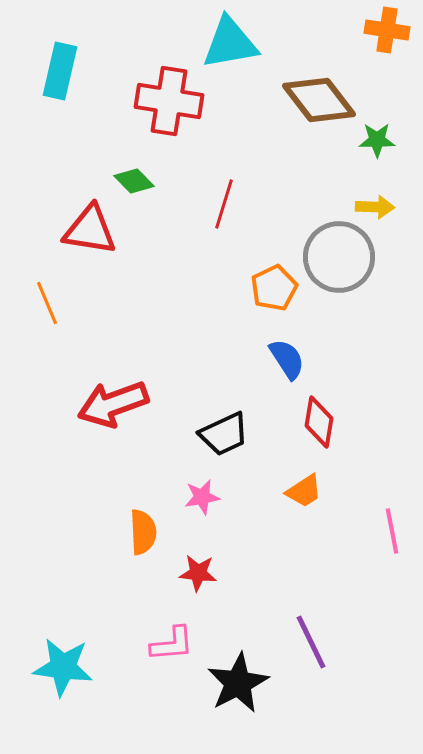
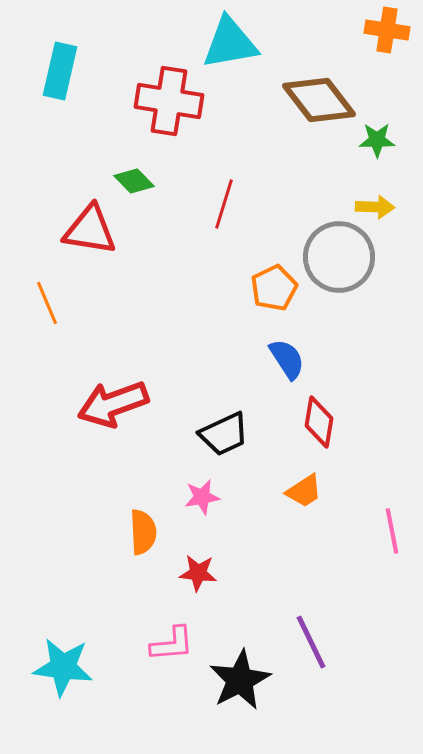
black star: moved 2 px right, 3 px up
